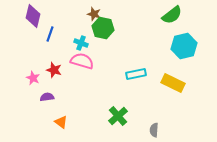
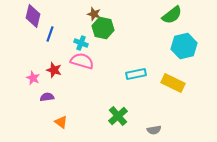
gray semicircle: rotated 104 degrees counterclockwise
